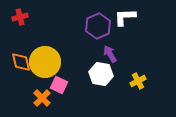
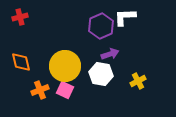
purple hexagon: moved 3 px right
purple arrow: rotated 102 degrees clockwise
yellow circle: moved 20 px right, 4 px down
pink square: moved 6 px right, 5 px down
orange cross: moved 2 px left, 8 px up; rotated 24 degrees clockwise
